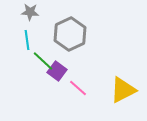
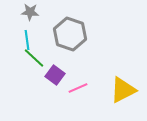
gray hexagon: rotated 16 degrees counterclockwise
green line: moved 9 px left, 3 px up
purple square: moved 2 px left, 4 px down
pink line: rotated 66 degrees counterclockwise
